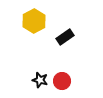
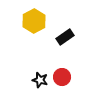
red circle: moved 4 px up
